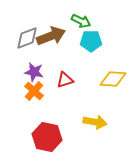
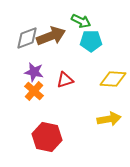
yellow arrow: moved 14 px right, 3 px up; rotated 20 degrees counterclockwise
